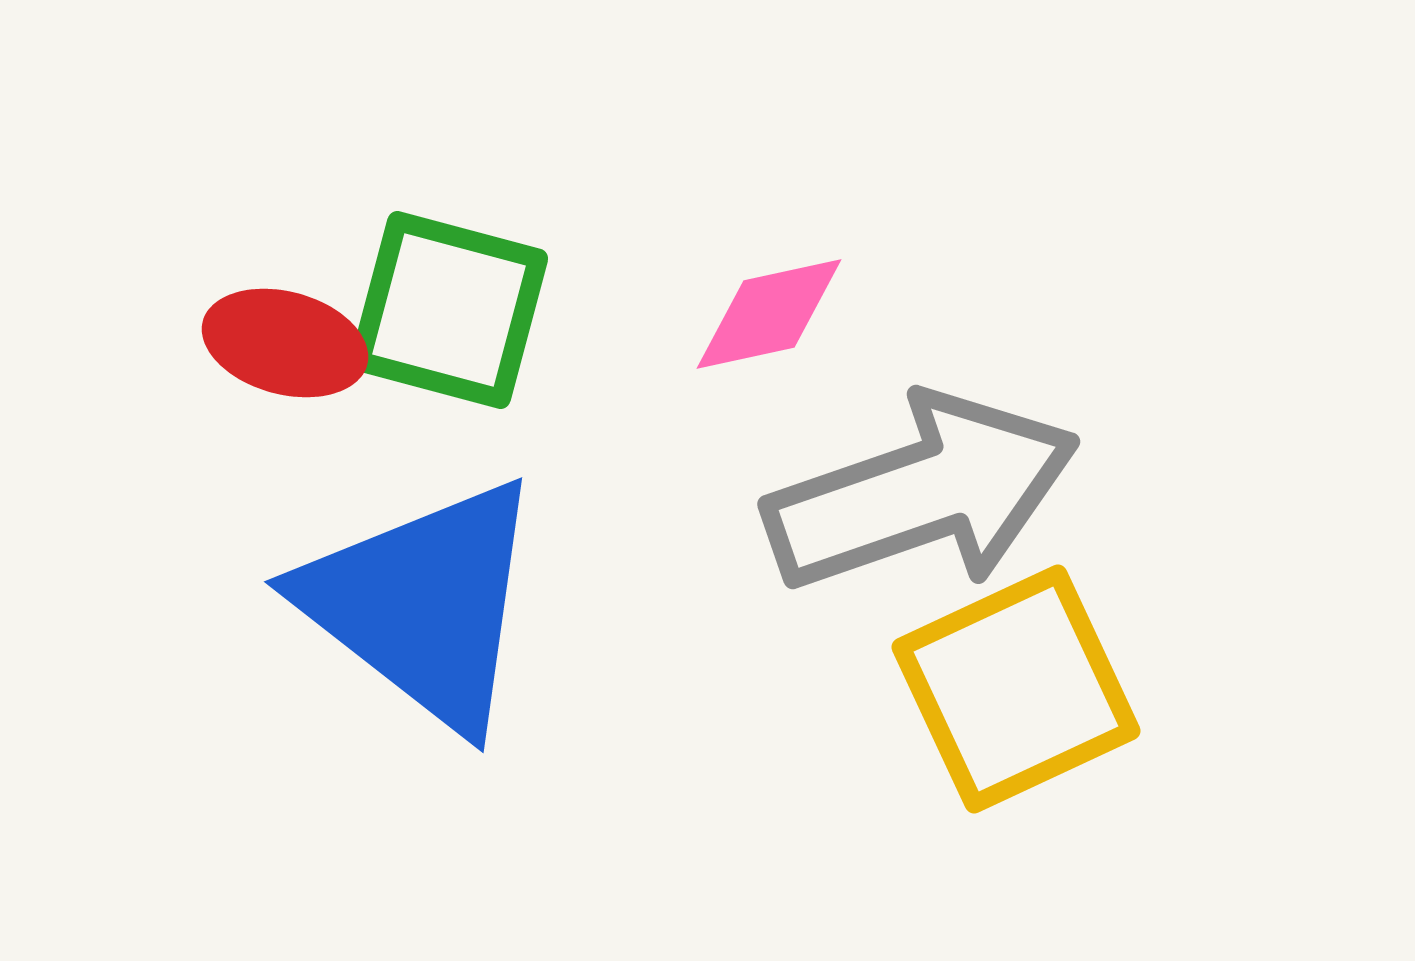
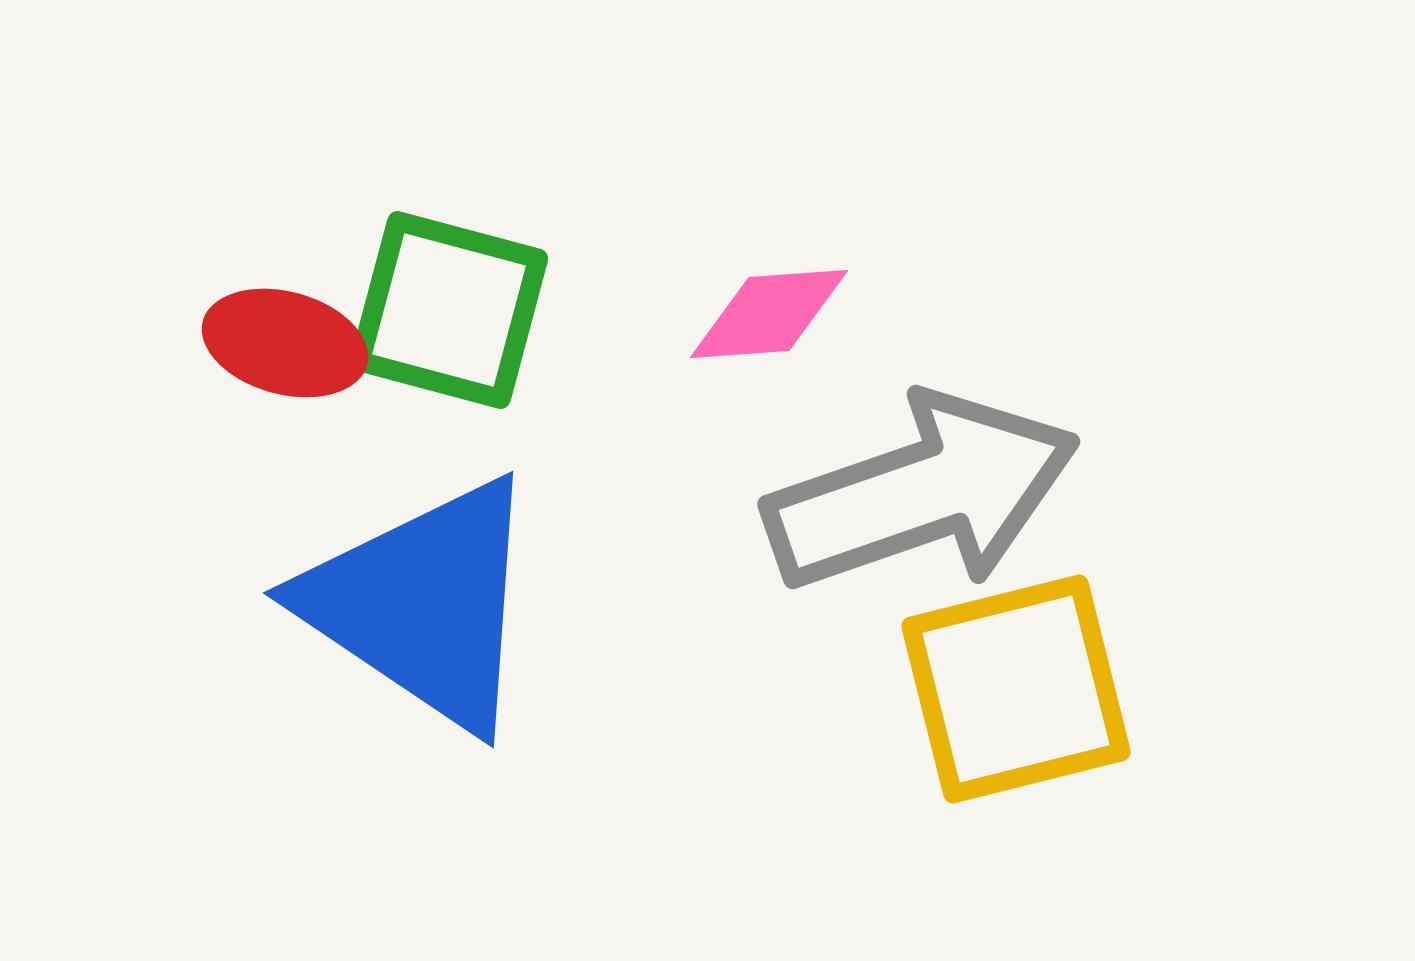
pink diamond: rotated 8 degrees clockwise
blue triangle: rotated 4 degrees counterclockwise
yellow square: rotated 11 degrees clockwise
